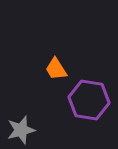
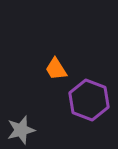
purple hexagon: rotated 12 degrees clockwise
